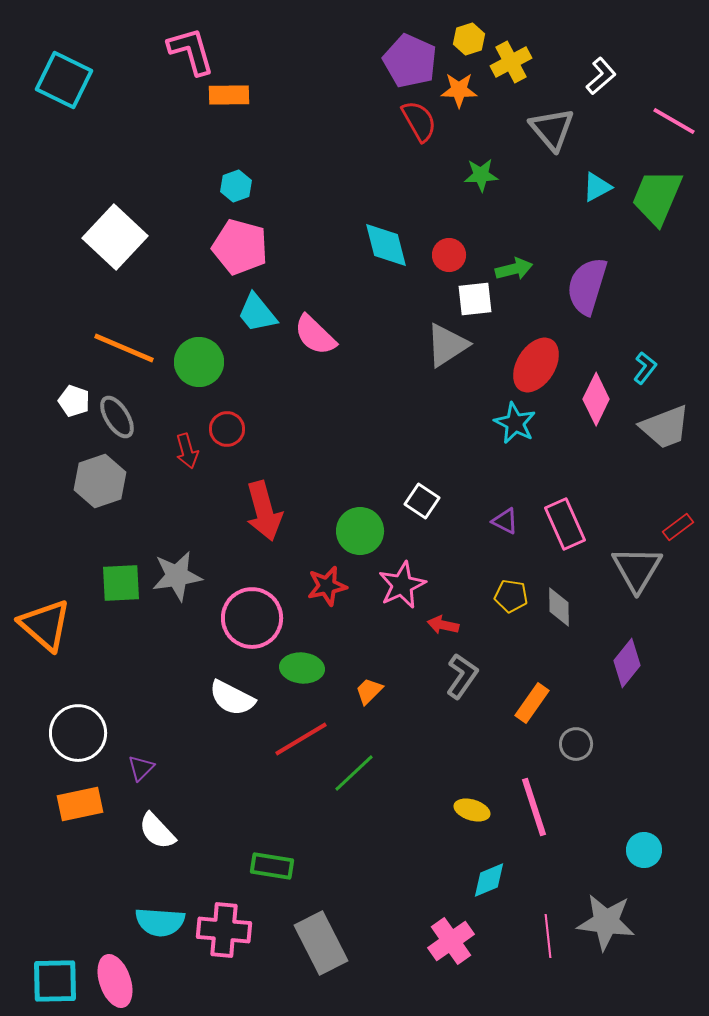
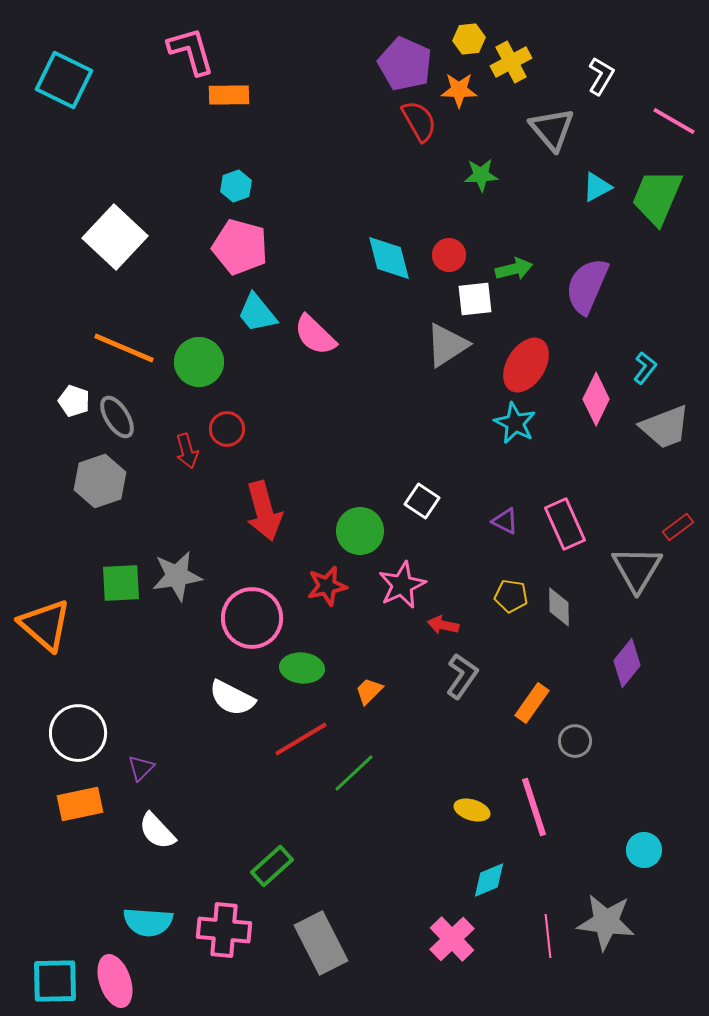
yellow hexagon at (469, 39): rotated 12 degrees clockwise
purple pentagon at (410, 61): moved 5 px left, 3 px down
white L-shape at (601, 76): rotated 18 degrees counterclockwise
cyan diamond at (386, 245): moved 3 px right, 13 px down
purple semicircle at (587, 286): rotated 6 degrees clockwise
red ellipse at (536, 365): moved 10 px left
gray circle at (576, 744): moved 1 px left, 3 px up
green rectangle at (272, 866): rotated 51 degrees counterclockwise
cyan semicircle at (160, 922): moved 12 px left
pink cross at (451, 941): moved 1 px right, 2 px up; rotated 9 degrees counterclockwise
